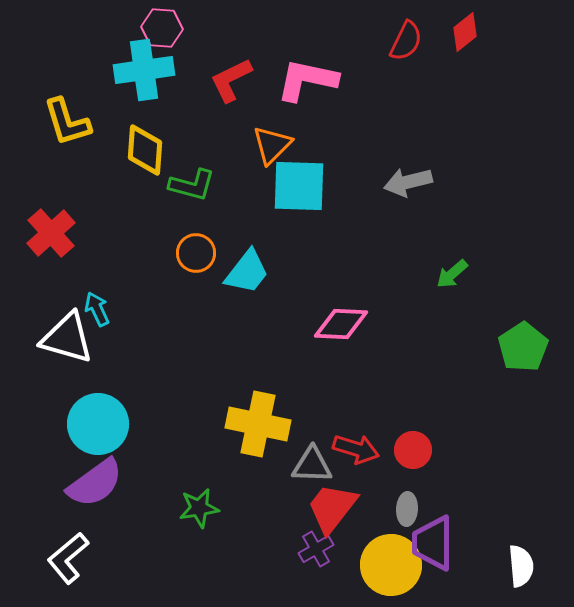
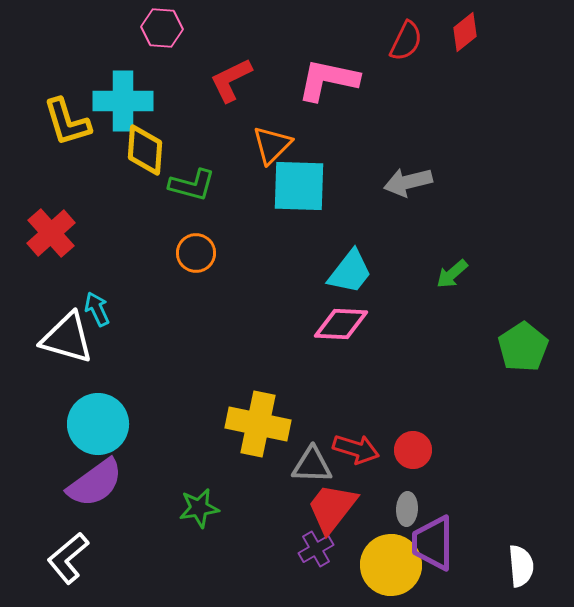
cyan cross: moved 21 px left, 31 px down; rotated 8 degrees clockwise
pink L-shape: moved 21 px right
cyan trapezoid: moved 103 px right
